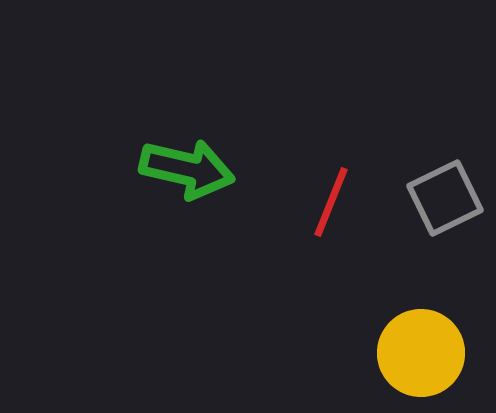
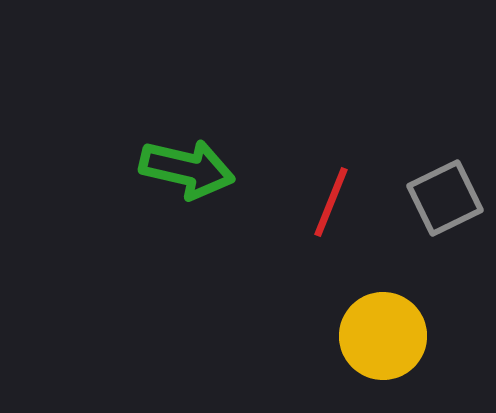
yellow circle: moved 38 px left, 17 px up
